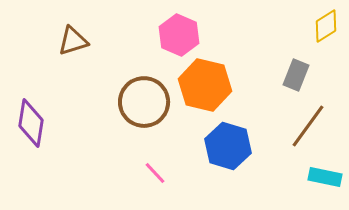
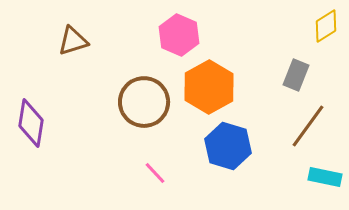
orange hexagon: moved 4 px right, 2 px down; rotated 18 degrees clockwise
